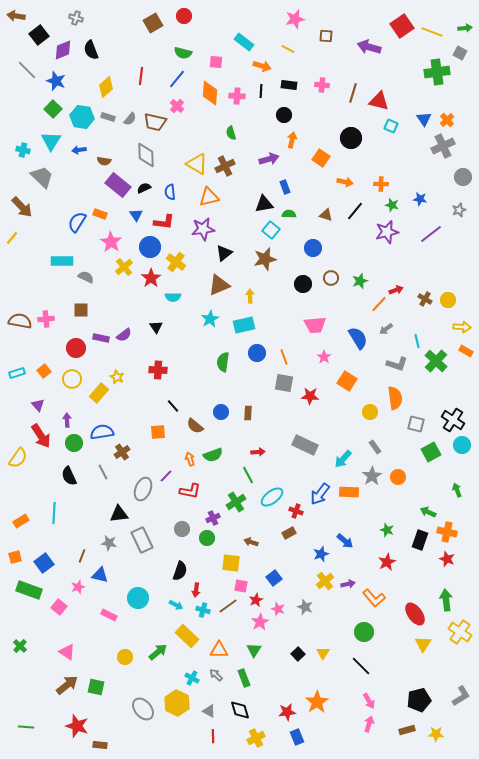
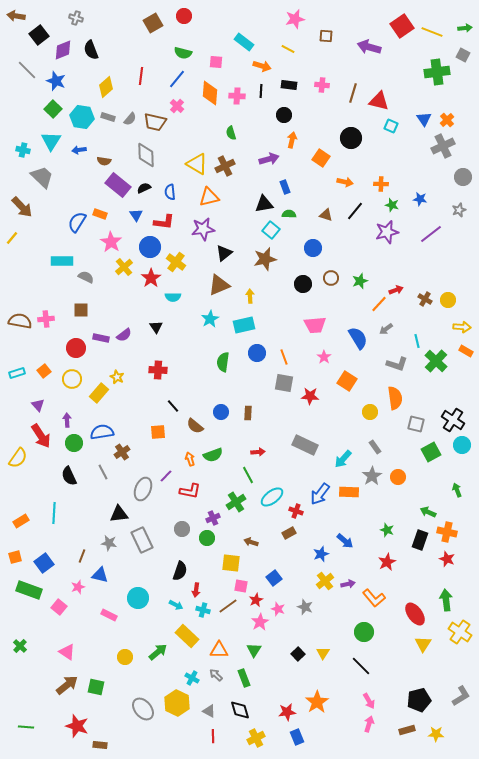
gray square at (460, 53): moved 3 px right, 2 px down
